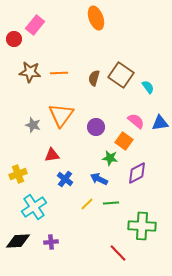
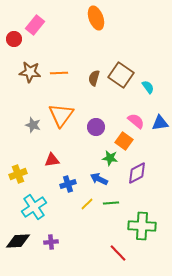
red triangle: moved 5 px down
blue cross: moved 3 px right, 5 px down; rotated 35 degrees clockwise
